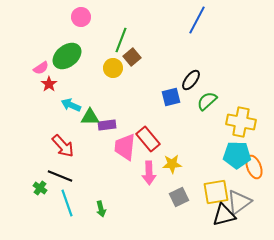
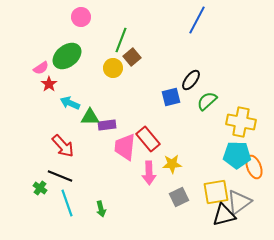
cyan arrow: moved 1 px left, 2 px up
